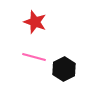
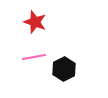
pink line: rotated 25 degrees counterclockwise
